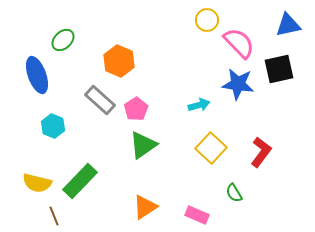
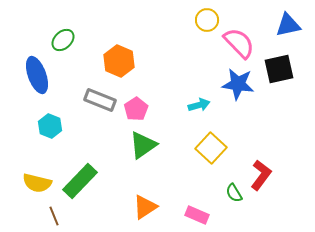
gray rectangle: rotated 20 degrees counterclockwise
cyan hexagon: moved 3 px left
red L-shape: moved 23 px down
